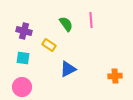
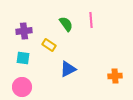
purple cross: rotated 21 degrees counterclockwise
